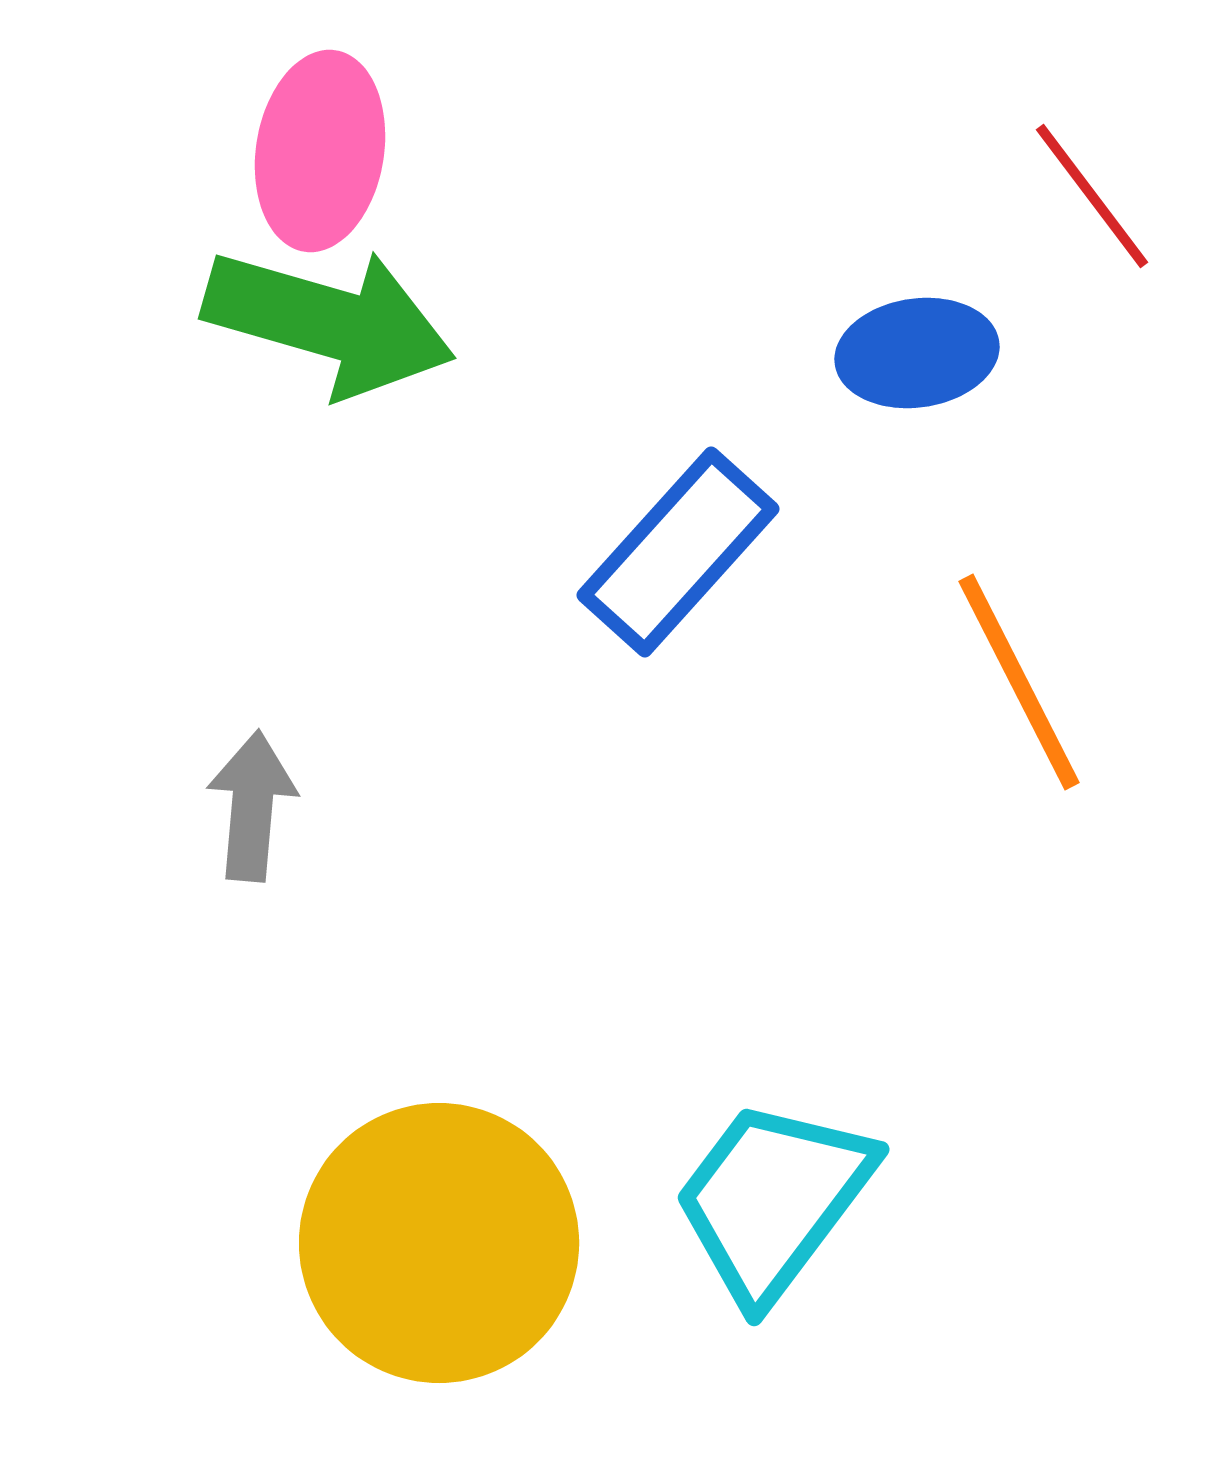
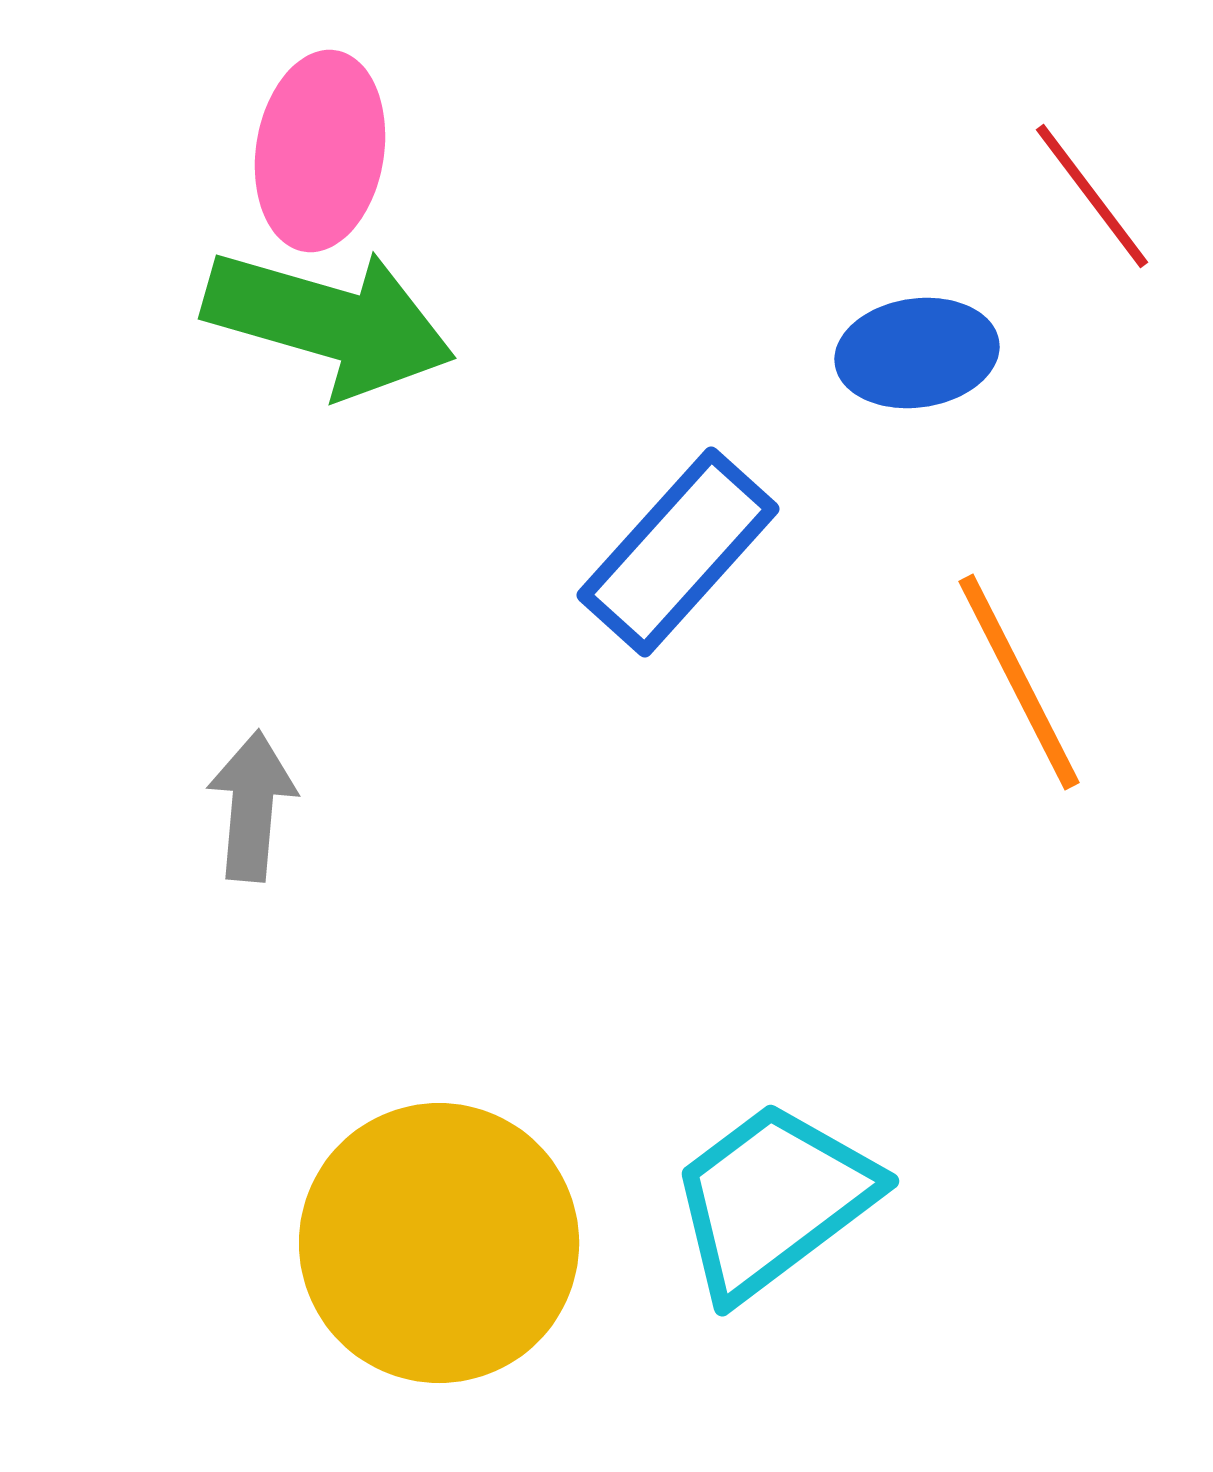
cyan trapezoid: rotated 16 degrees clockwise
